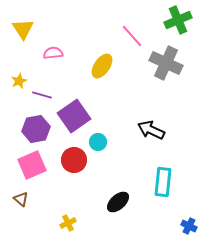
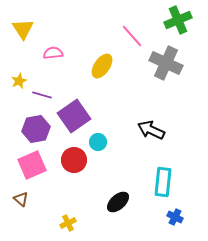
blue cross: moved 14 px left, 9 px up
